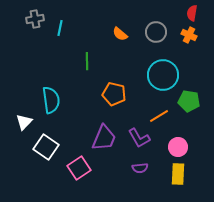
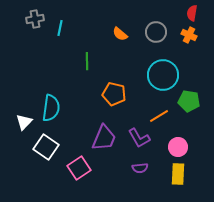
cyan semicircle: moved 8 px down; rotated 16 degrees clockwise
